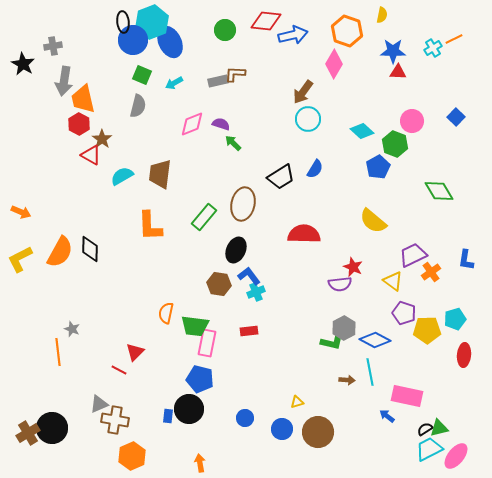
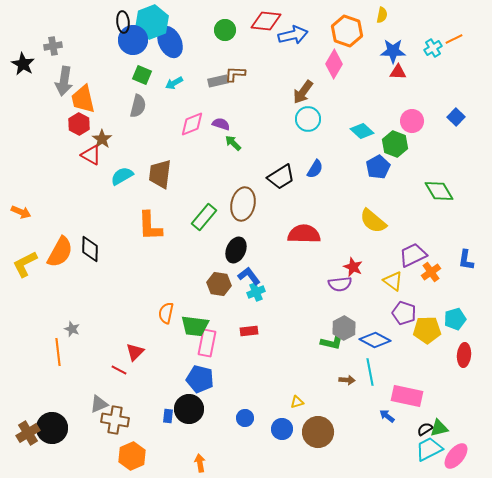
yellow L-shape at (20, 259): moved 5 px right, 5 px down
